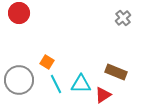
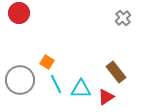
brown rectangle: rotated 30 degrees clockwise
gray circle: moved 1 px right
cyan triangle: moved 5 px down
red triangle: moved 3 px right, 2 px down
